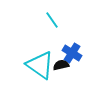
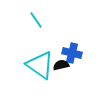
cyan line: moved 16 px left
blue cross: rotated 18 degrees counterclockwise
